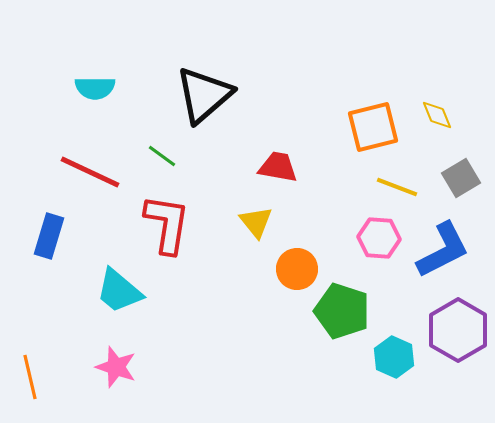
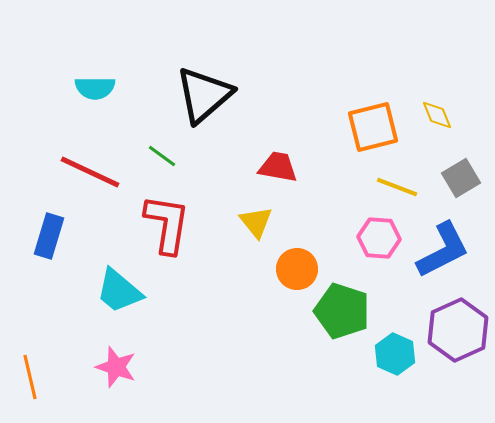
purple hexagon: rotated 6 degrees clockwise
cyan hexagon: moved 1 px right, 3 px up
